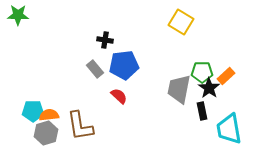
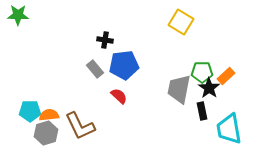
cyan pentagon: moved 3 px left
brown L-shape: rotated 16 degrees counterclockwise
